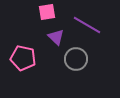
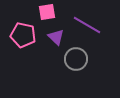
pink pentagon: moved 23 px up
